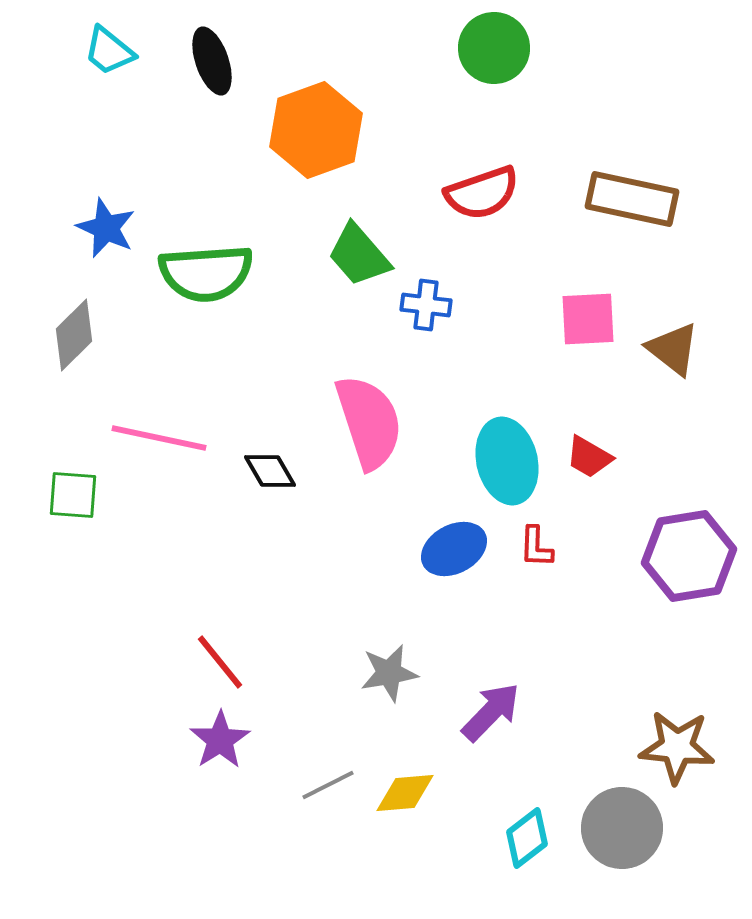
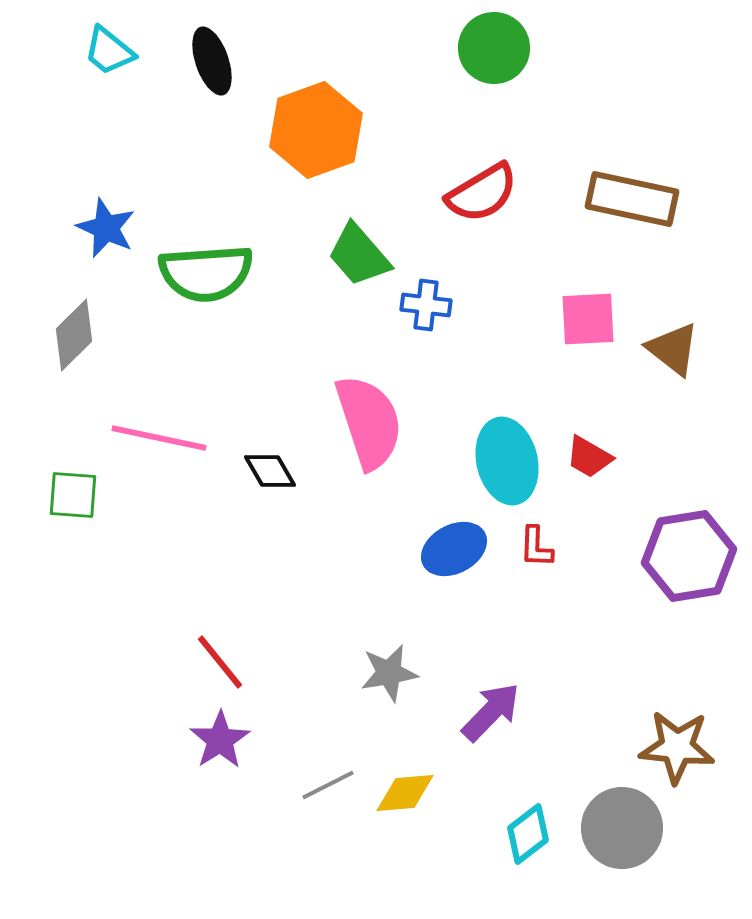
red semicircle: rotated 12 degrees counterclockwise
cyan diamond: moved 1 px right, 4 px up
